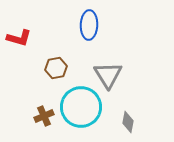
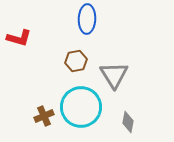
blue ellipse: moved 2 px left, 6 px up
brown hexagon: moved 20 px right, 7 px up
gray triangle: moved 6 px right
